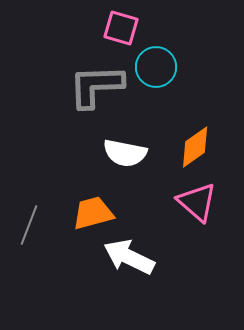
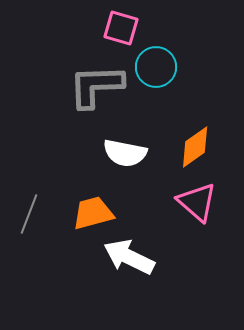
gray line: moved 11 px up
